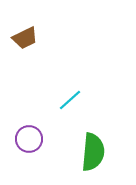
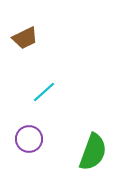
cyan line: moved 26 px left, 8 px up
green semicircle: rotated 15 degrees clockwise
